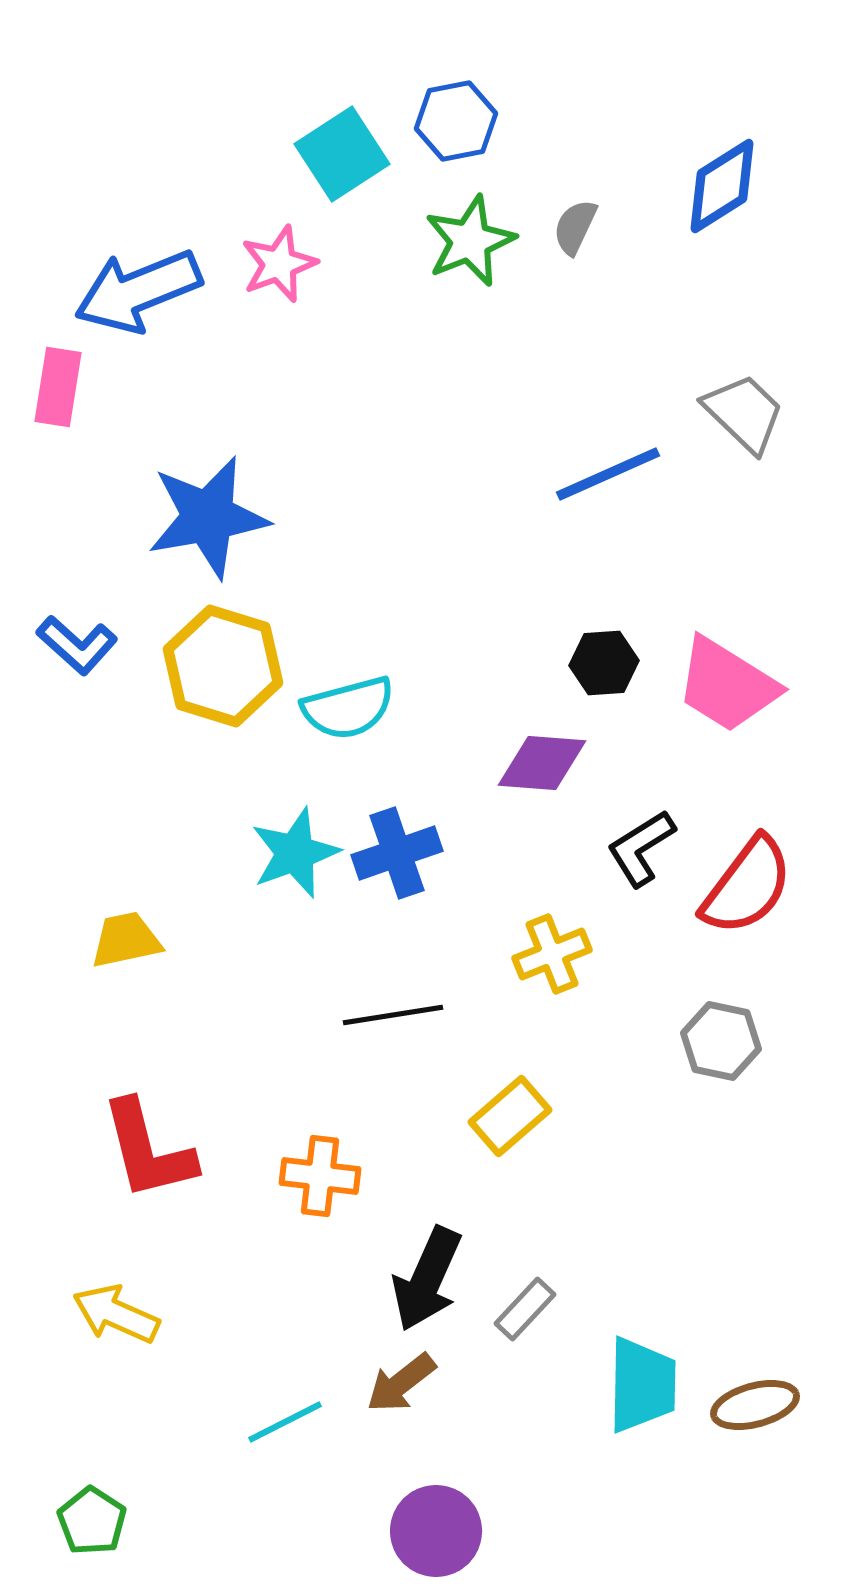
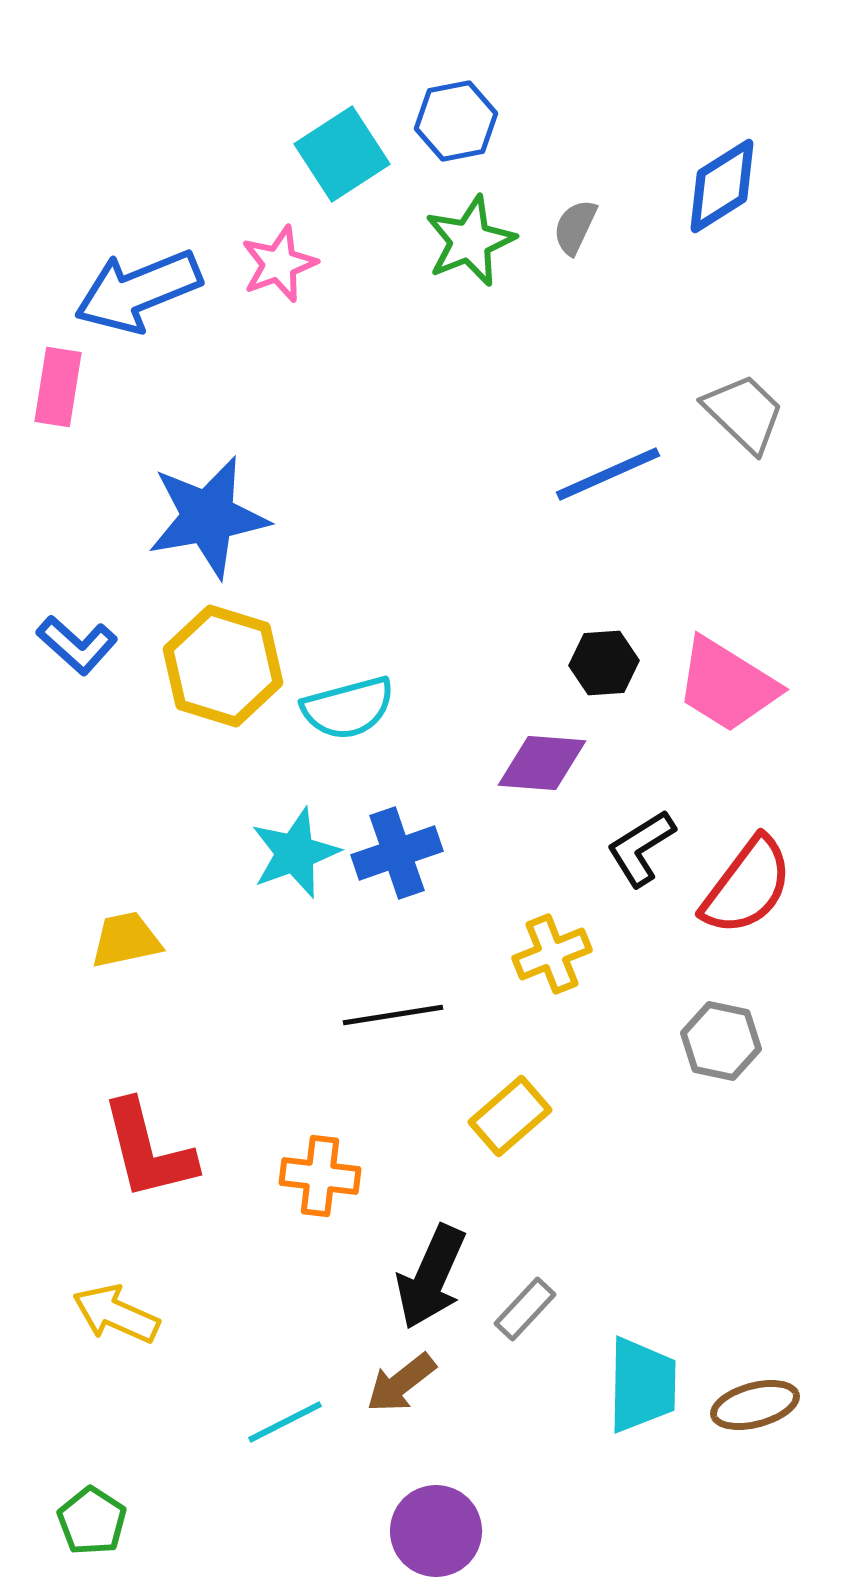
black arrow: moved 4 px right, 2 px up
